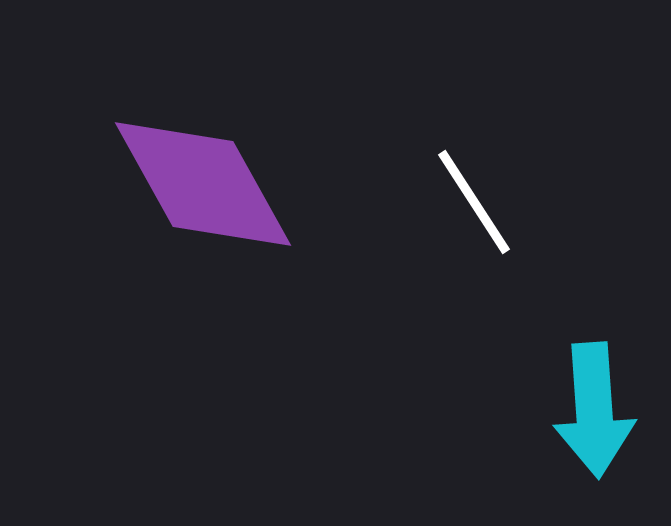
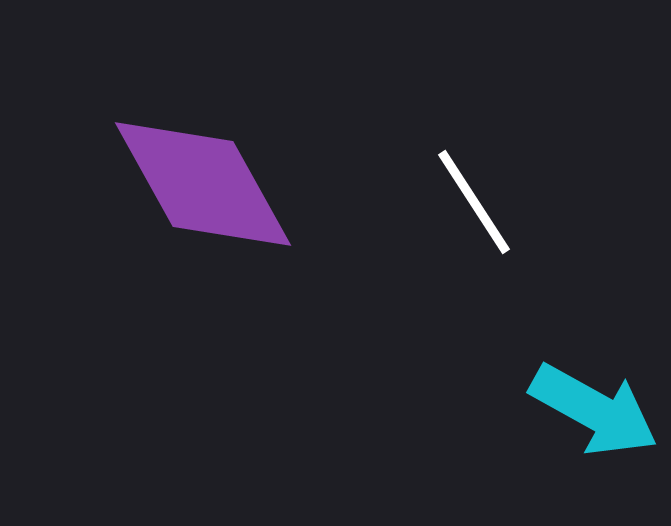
cyan arrow: rotated 57 degrees counterclockwise
